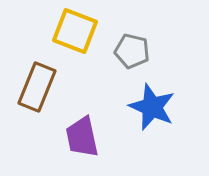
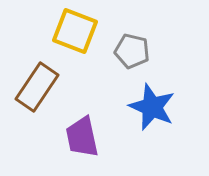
brown rectangle: rotated 12 degrees clockwise
